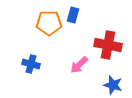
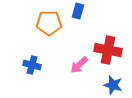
blue rectangle: moved 5 px right, 4 px up
red cross: moved 5 px down
blue cross: moved 1 px right, 1 px down
